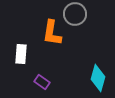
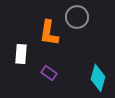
gray circle: moved 2 px right, 3 px down
orange L-shape: moved 3 px left
purple rectangle: moved 7 px right, 9 px up
